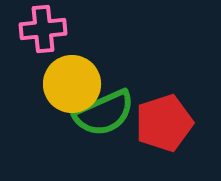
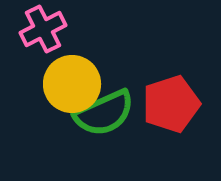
pink cross: rotated 21 degrees counterclockwise
red pentagon: moved 7 px right, 19 px up
